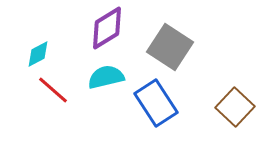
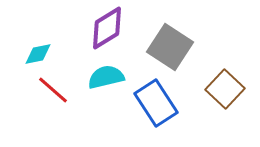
cyan diamond: rotated 16 degrees clockwise
brown square: moved 10 px left, 18 px up
